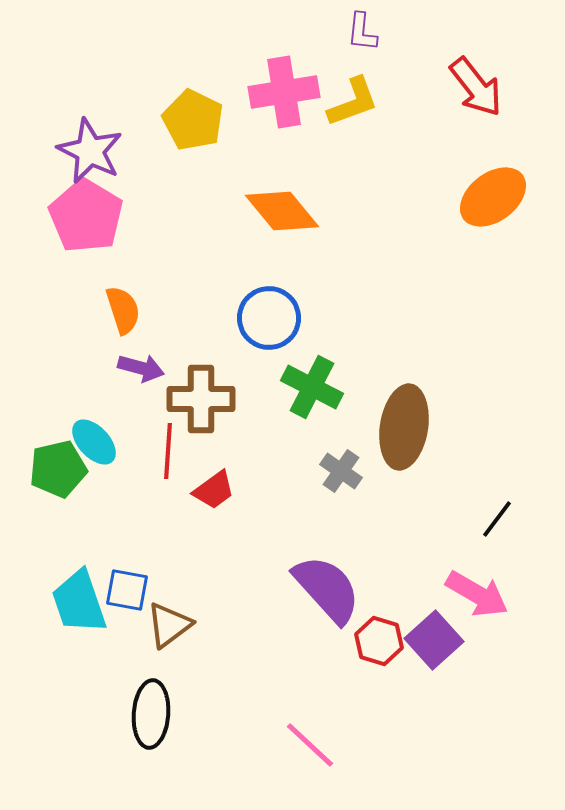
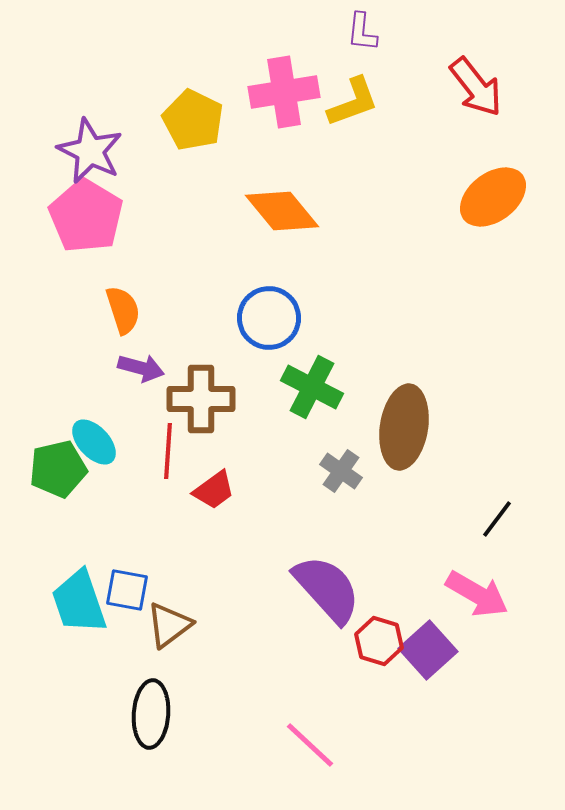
purple square: moved 6 px left, 10 px down
